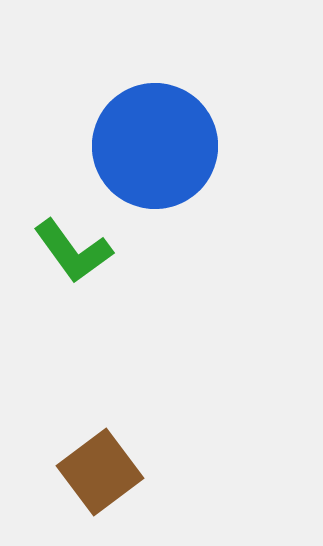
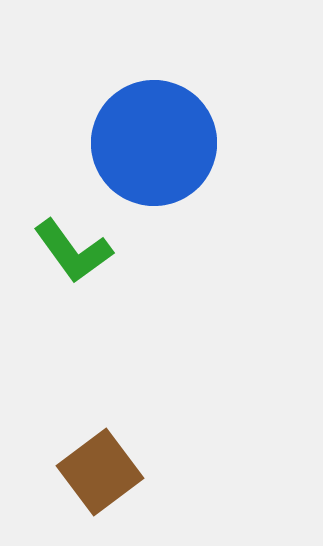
blue circle: moved 1 px left, 3 px up
